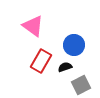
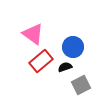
pink triangle: moved 8 px down
blue circle: moved 1 px left, 2 px down
red rectangle: rotated 20 degrees clockwise
